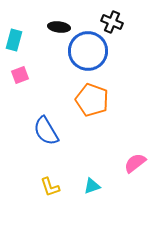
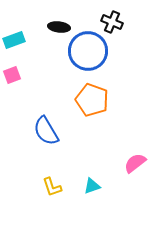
cyan rectangle: rotated 55 degrees clockwise
pink square: moved 8 px left
yellow L-shape: moved 2 px right
